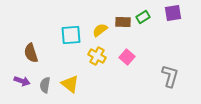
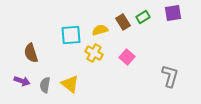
brown rectangle: rotated 56 degrees clockwise
yellow semicircle: rotated 21 degrees clockwise
yellow cross: moved 3 px left, 3 px up
